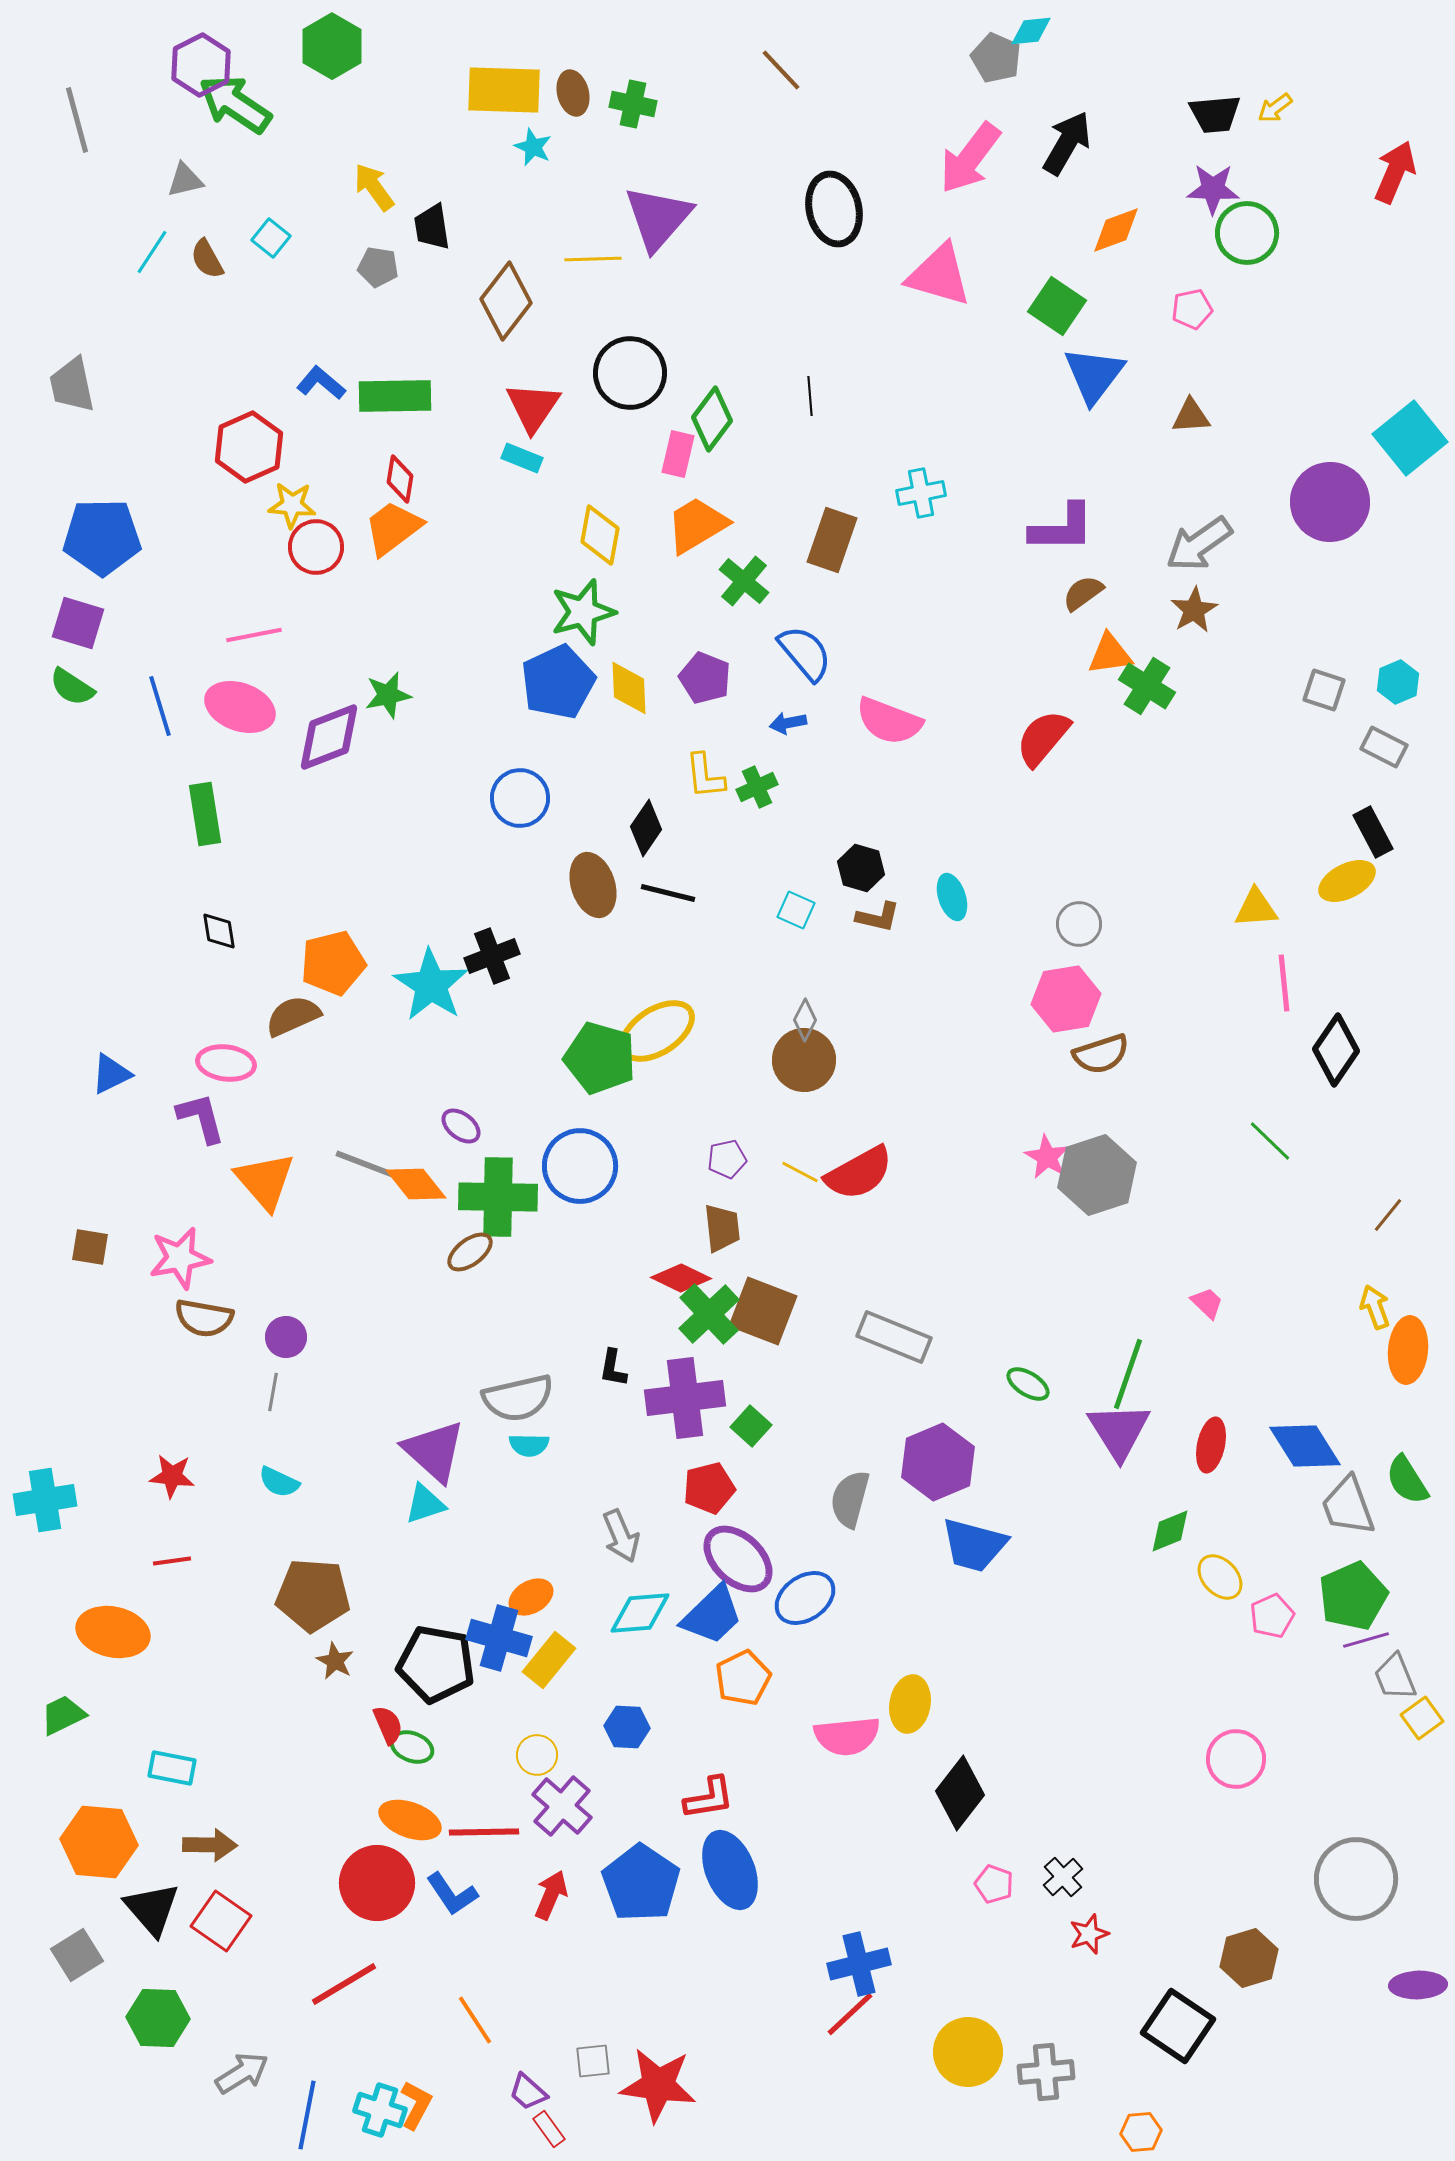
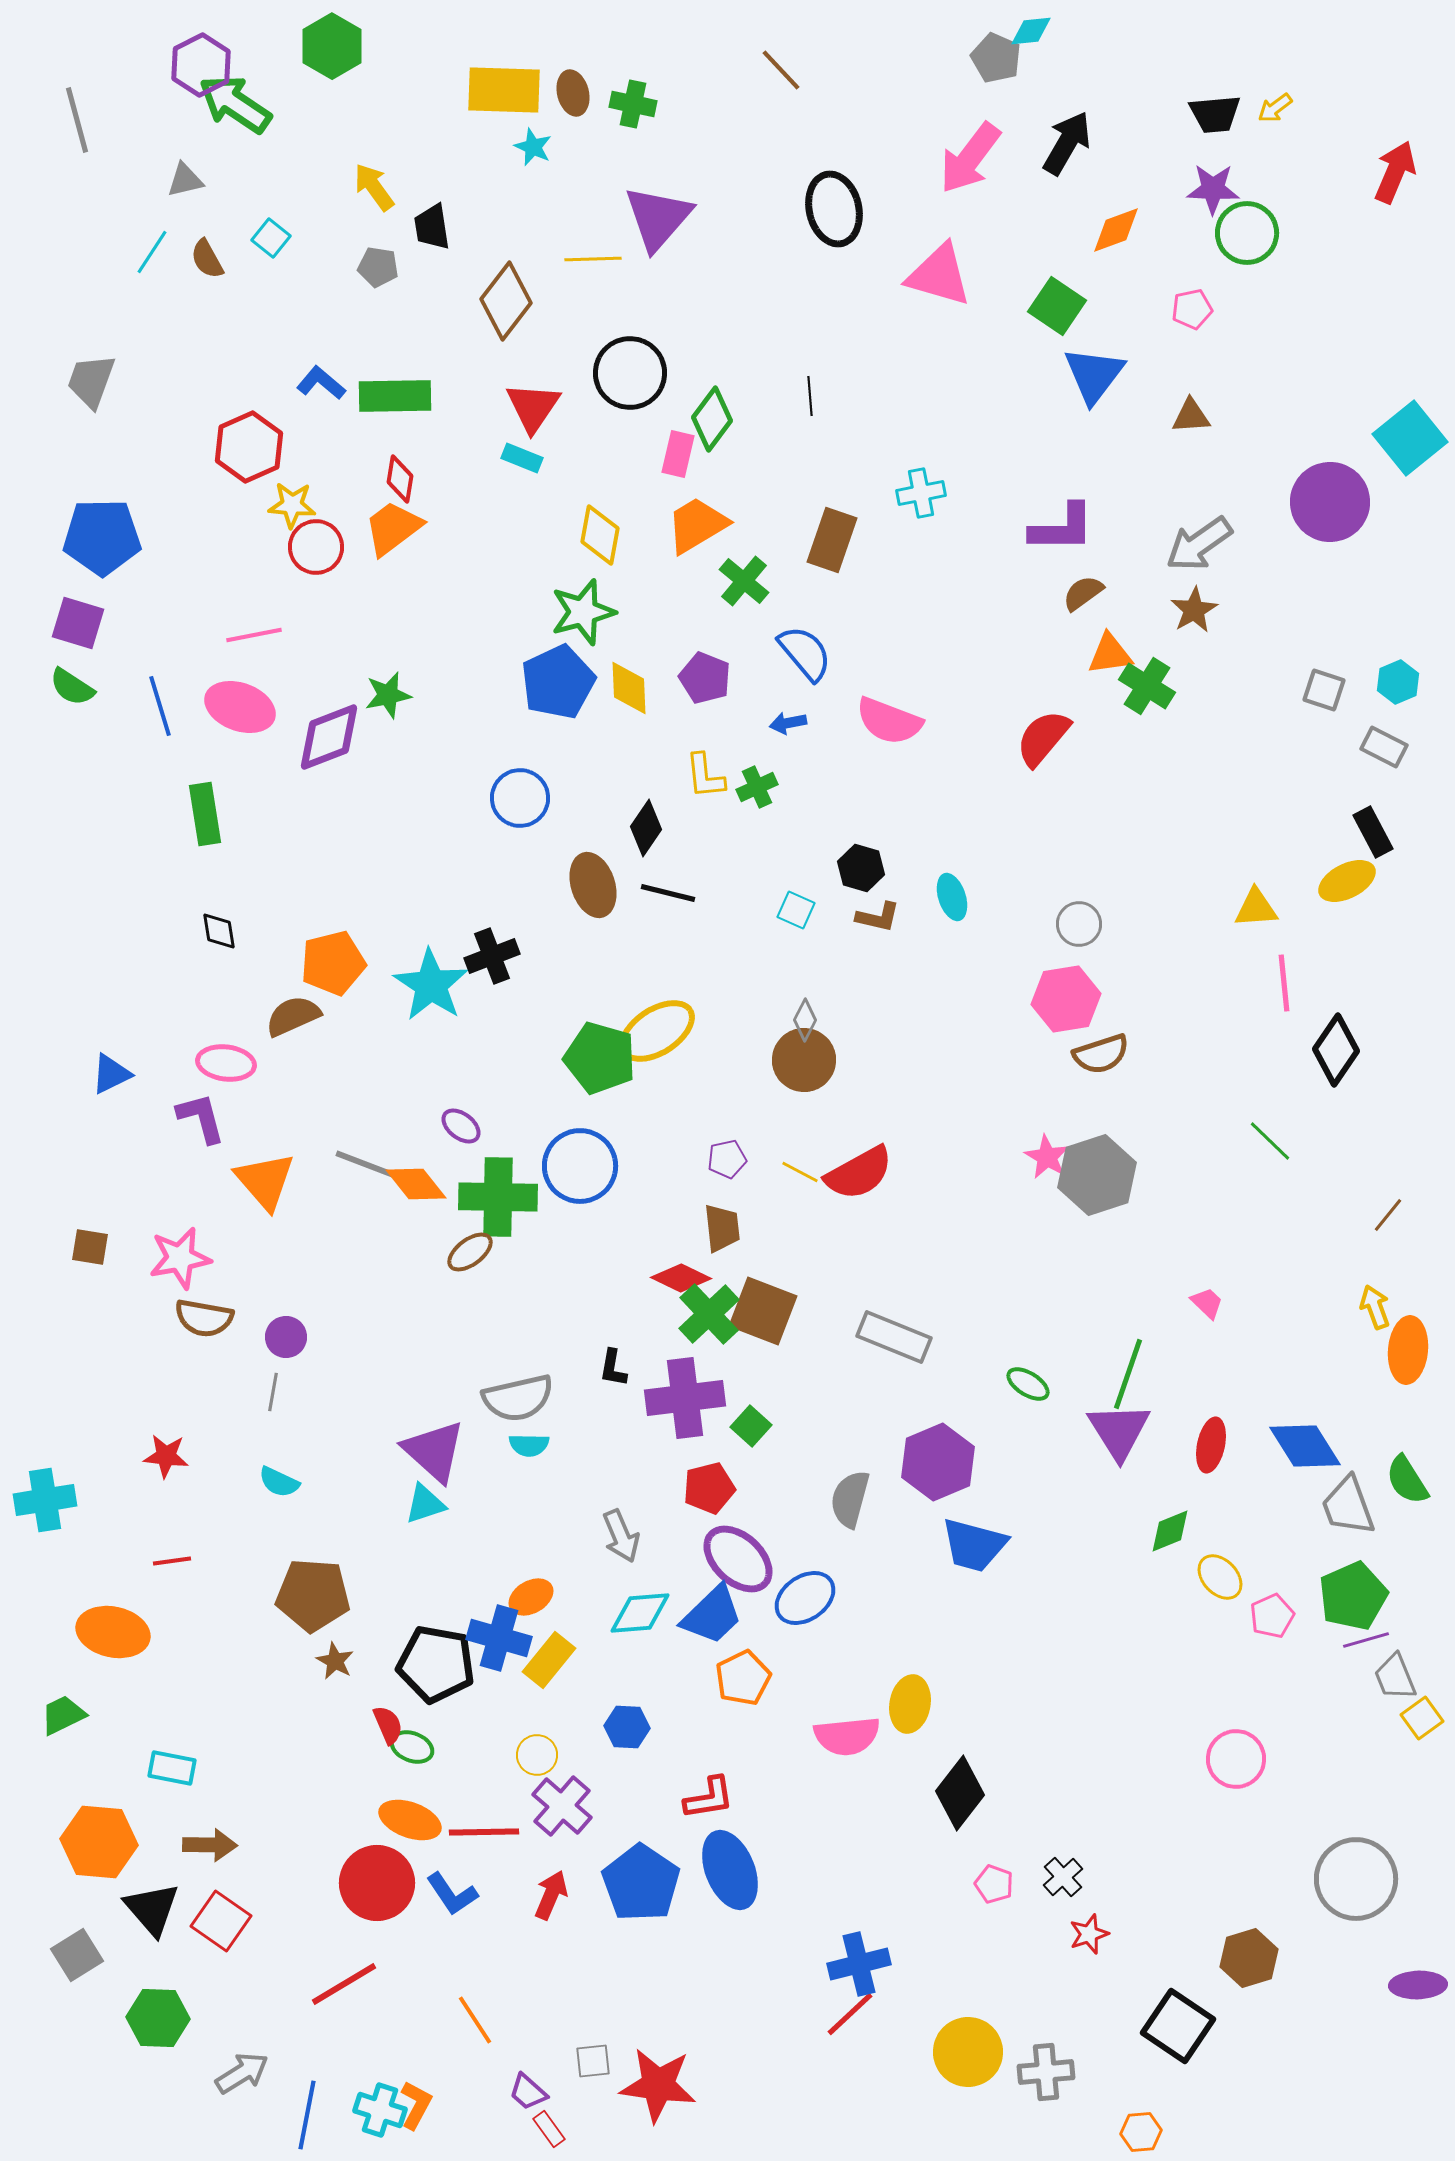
gray trapezoid at (72, 385): moved 19 px right, 4 px up; rotated 32 degrees clockwise
red star at (172, 1476): moved 6 px left, 20 px up
